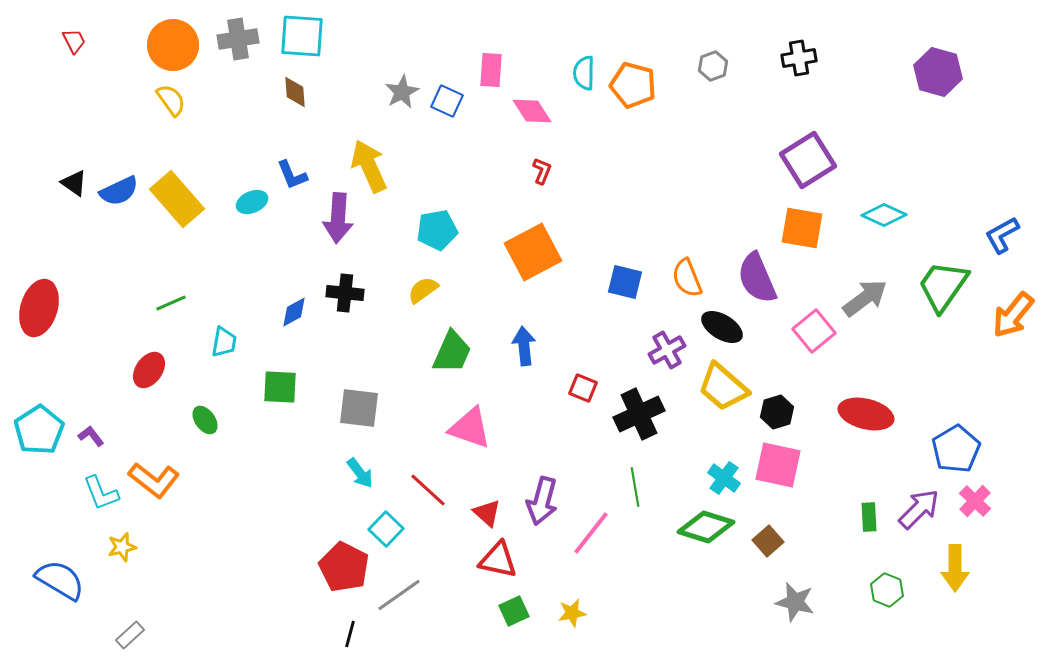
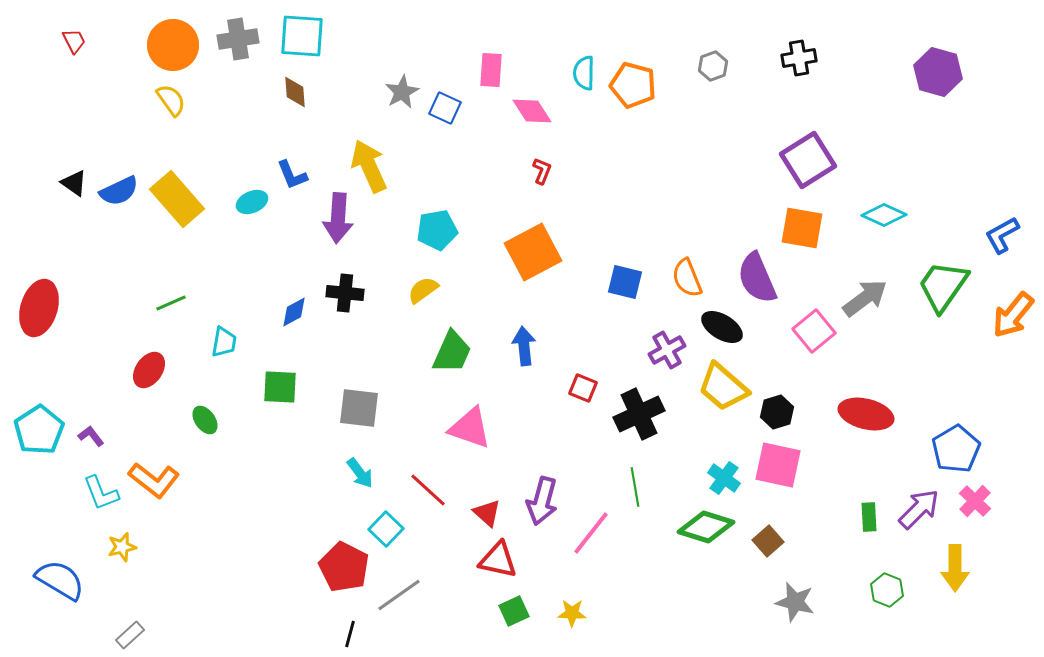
blue square at (447, 101): moved 2 px left, 7 px down
yellow star at (572, 613): rotated 12 degrees clockwise
